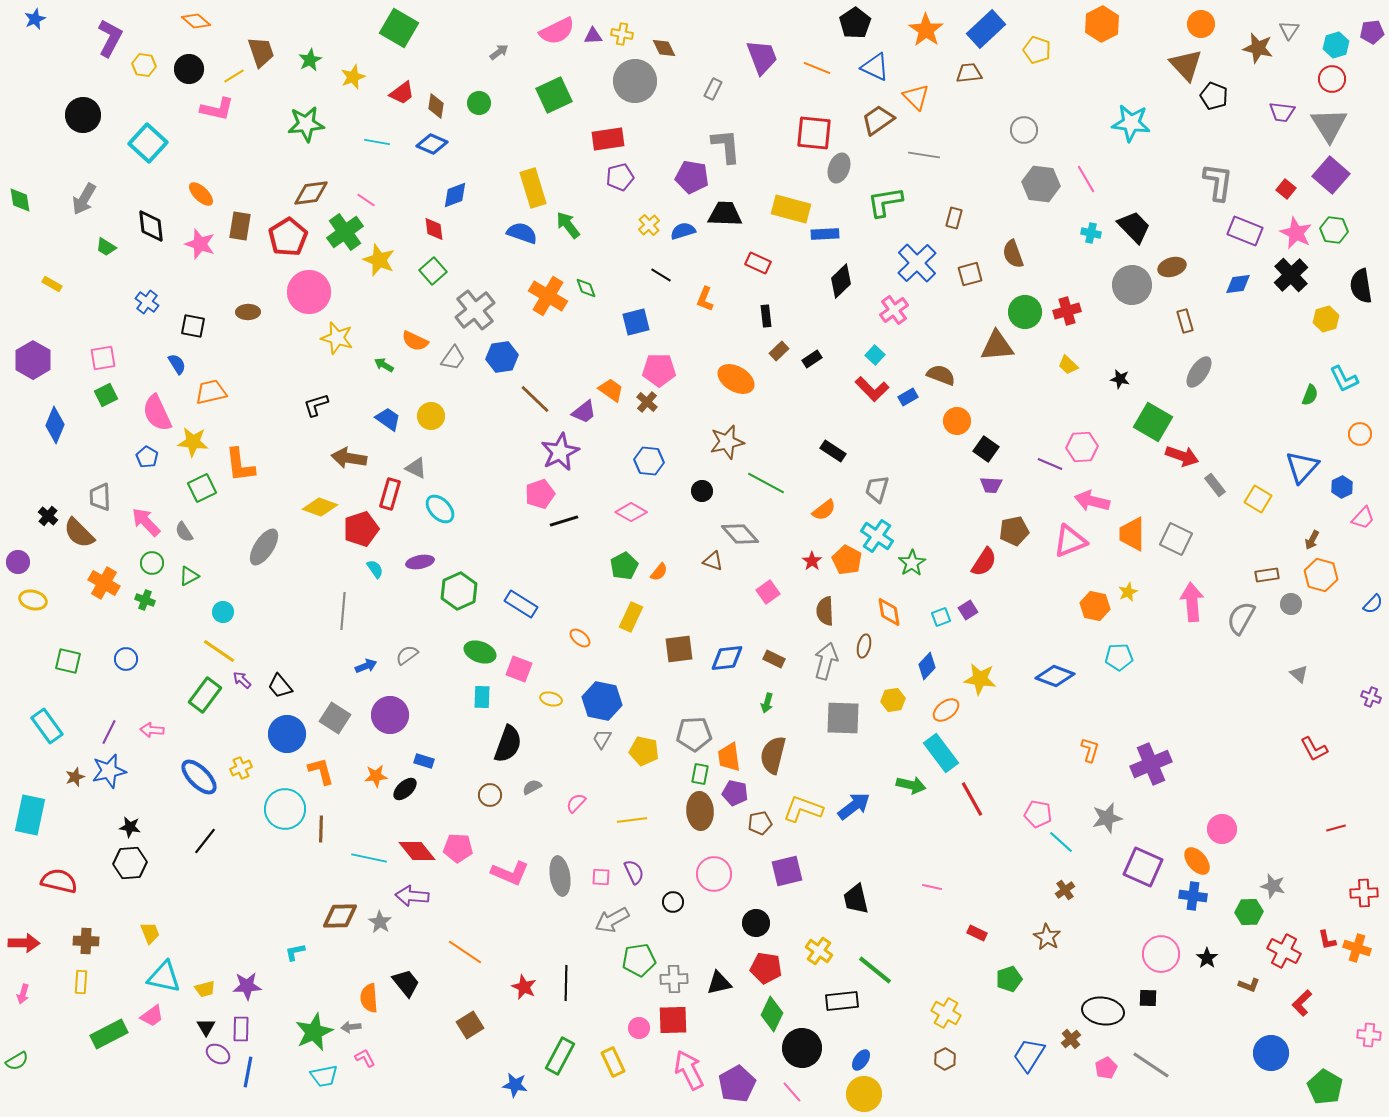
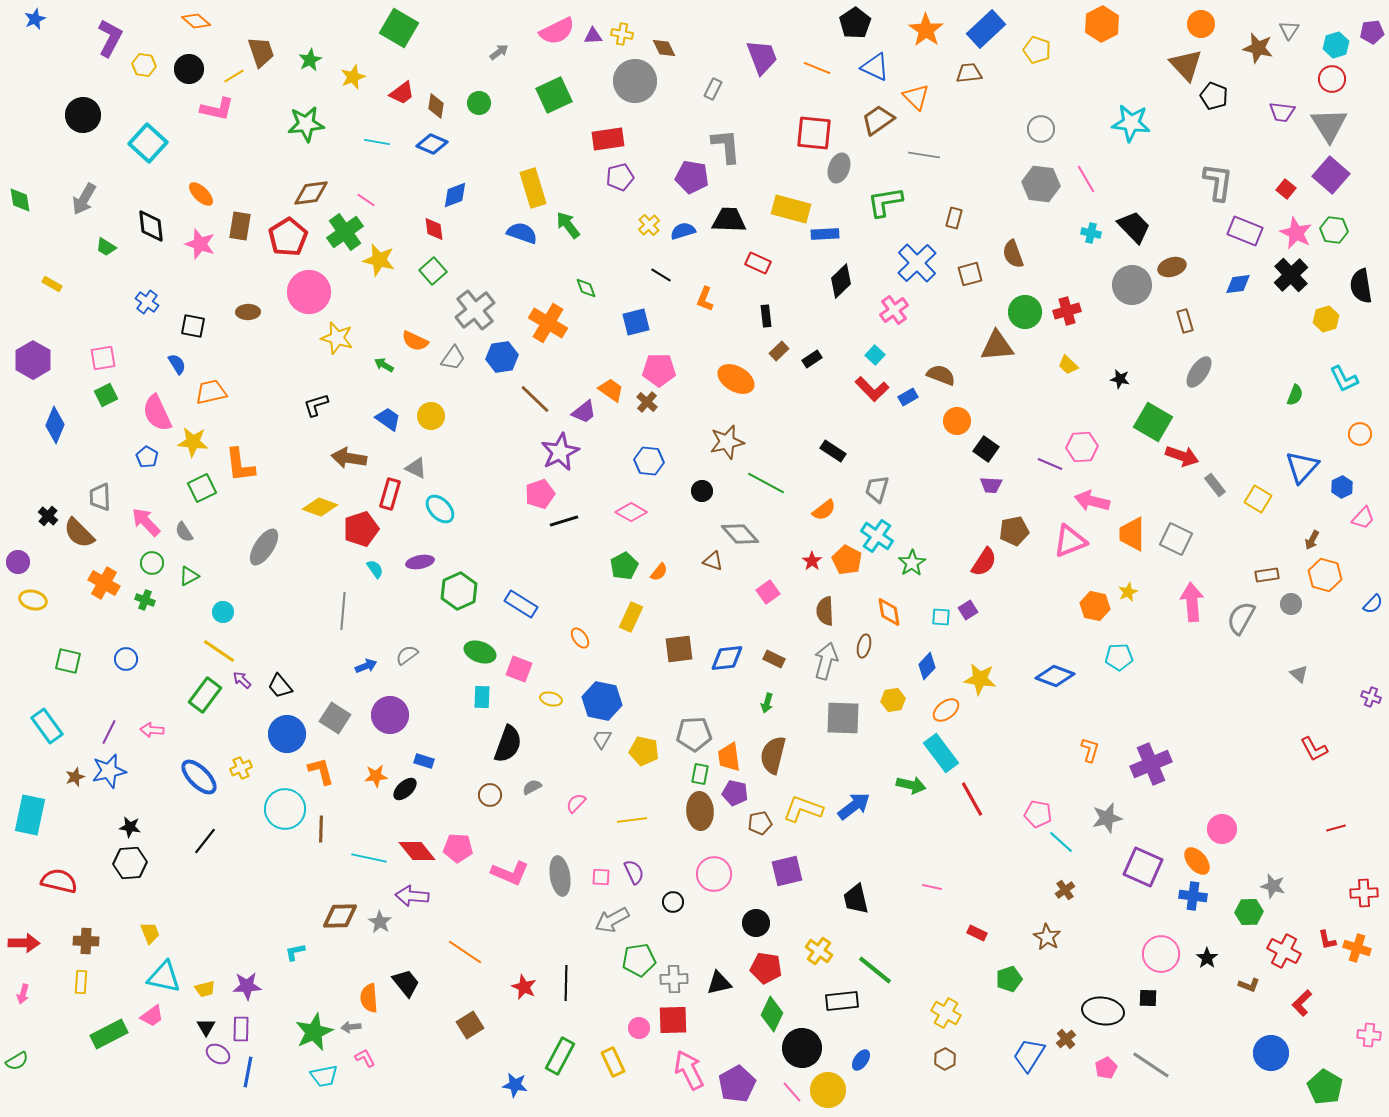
gray circle at (1024, 130): moved 17 px right, 1 px up
black trapezoid at (725, 214): moved 4 px right, 6 px down
yellow star at (379, 260): rotated 8 degrees counterclockwise
orange cross at (548, 296): moved 27 px down
green semicircle at (1310, 395): moved 15 px left
orange hexagon at (1321, 575): moved 4 px right
cyan square at (941, 617): rotated 24 degrees clockwise
orange ellipse at (580, 638): rotated 15 degrees clockwise
brown cross at (1071, 1039): moved 5 px left
yellow circle at (864, 1094): moved 36 px left, 4 px up
